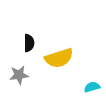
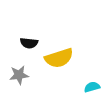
black semicircle: rotated 96 degrees clockwise
